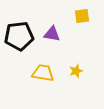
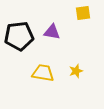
yellow square: moved 1 px right, 3 px up
purple triangle: moved 2 px up
